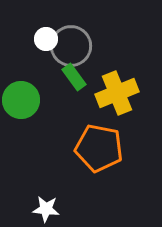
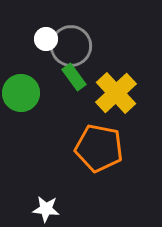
yellow cross: moved 1 px left; rotated 21 degrees counterclockwise
green circle: moved 7 px up
